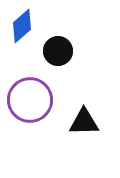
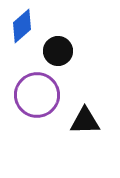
purple circle: moved 7 px right, 5 px up
black triangle: moved 1 px right, 1 px up
